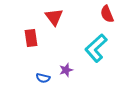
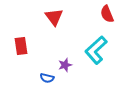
red rectangle: moved 10 px left, 8 px down
cyan L-shape: moved 2 px down
purple star: moved 1 px left, 5 px up
blue semicircle: moved 4 px right
